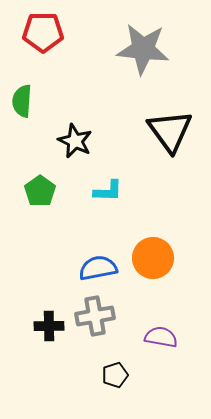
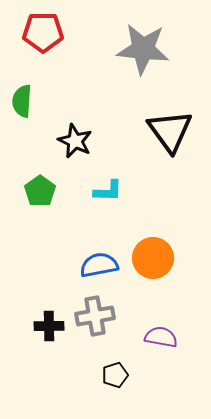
blue semicircle: moved 1 px right, 3 px up
